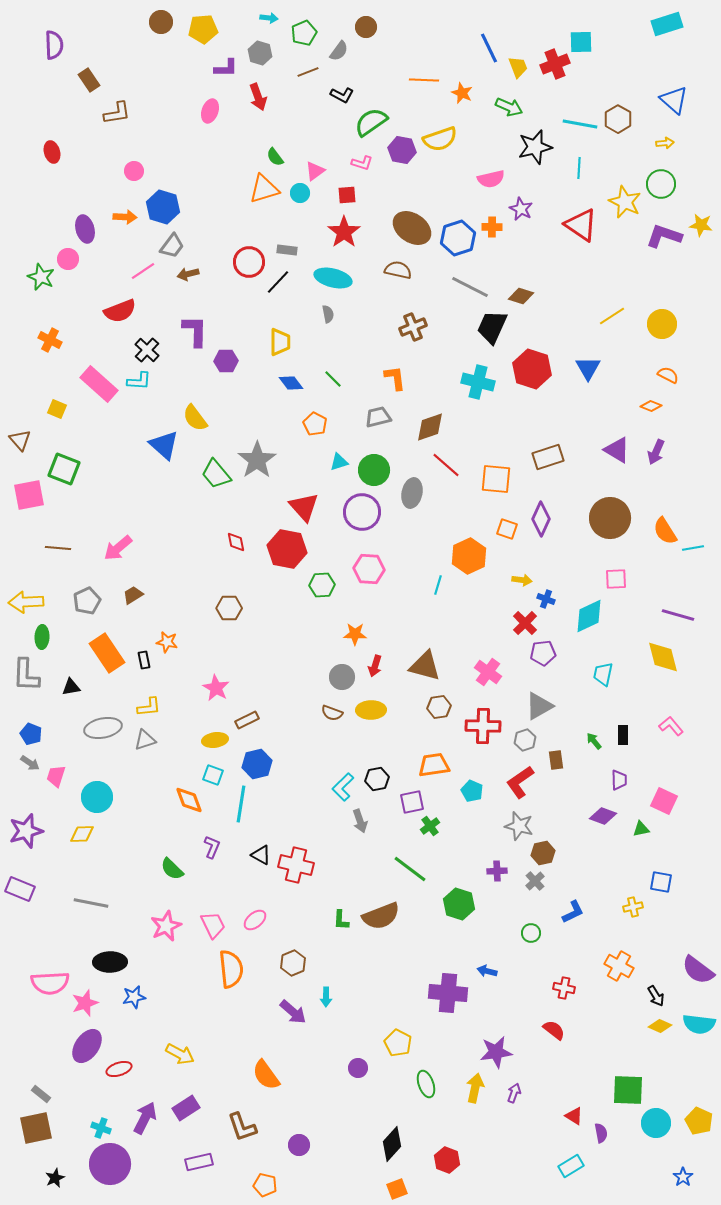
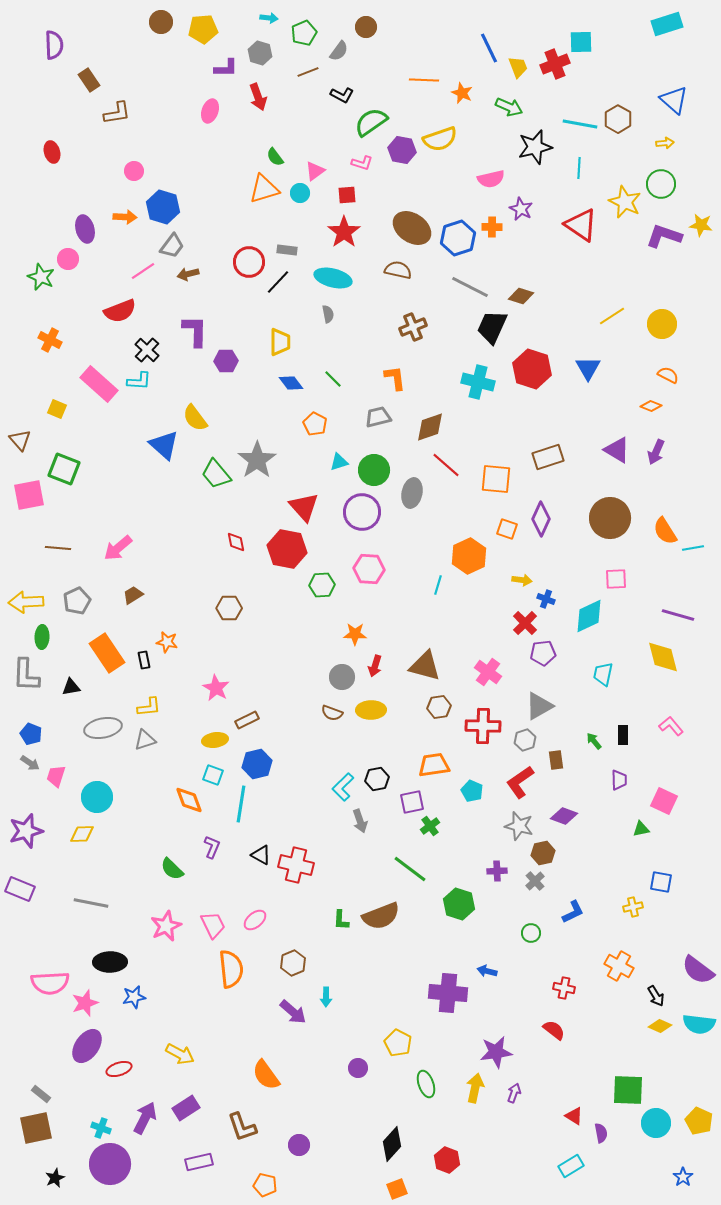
gray pentagon at (87, 601): moved 10 px left
purple diamond at (603, 816): moved 39 px left
